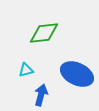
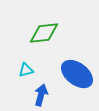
blue ellipse: rotated 12 degrees clockwise
